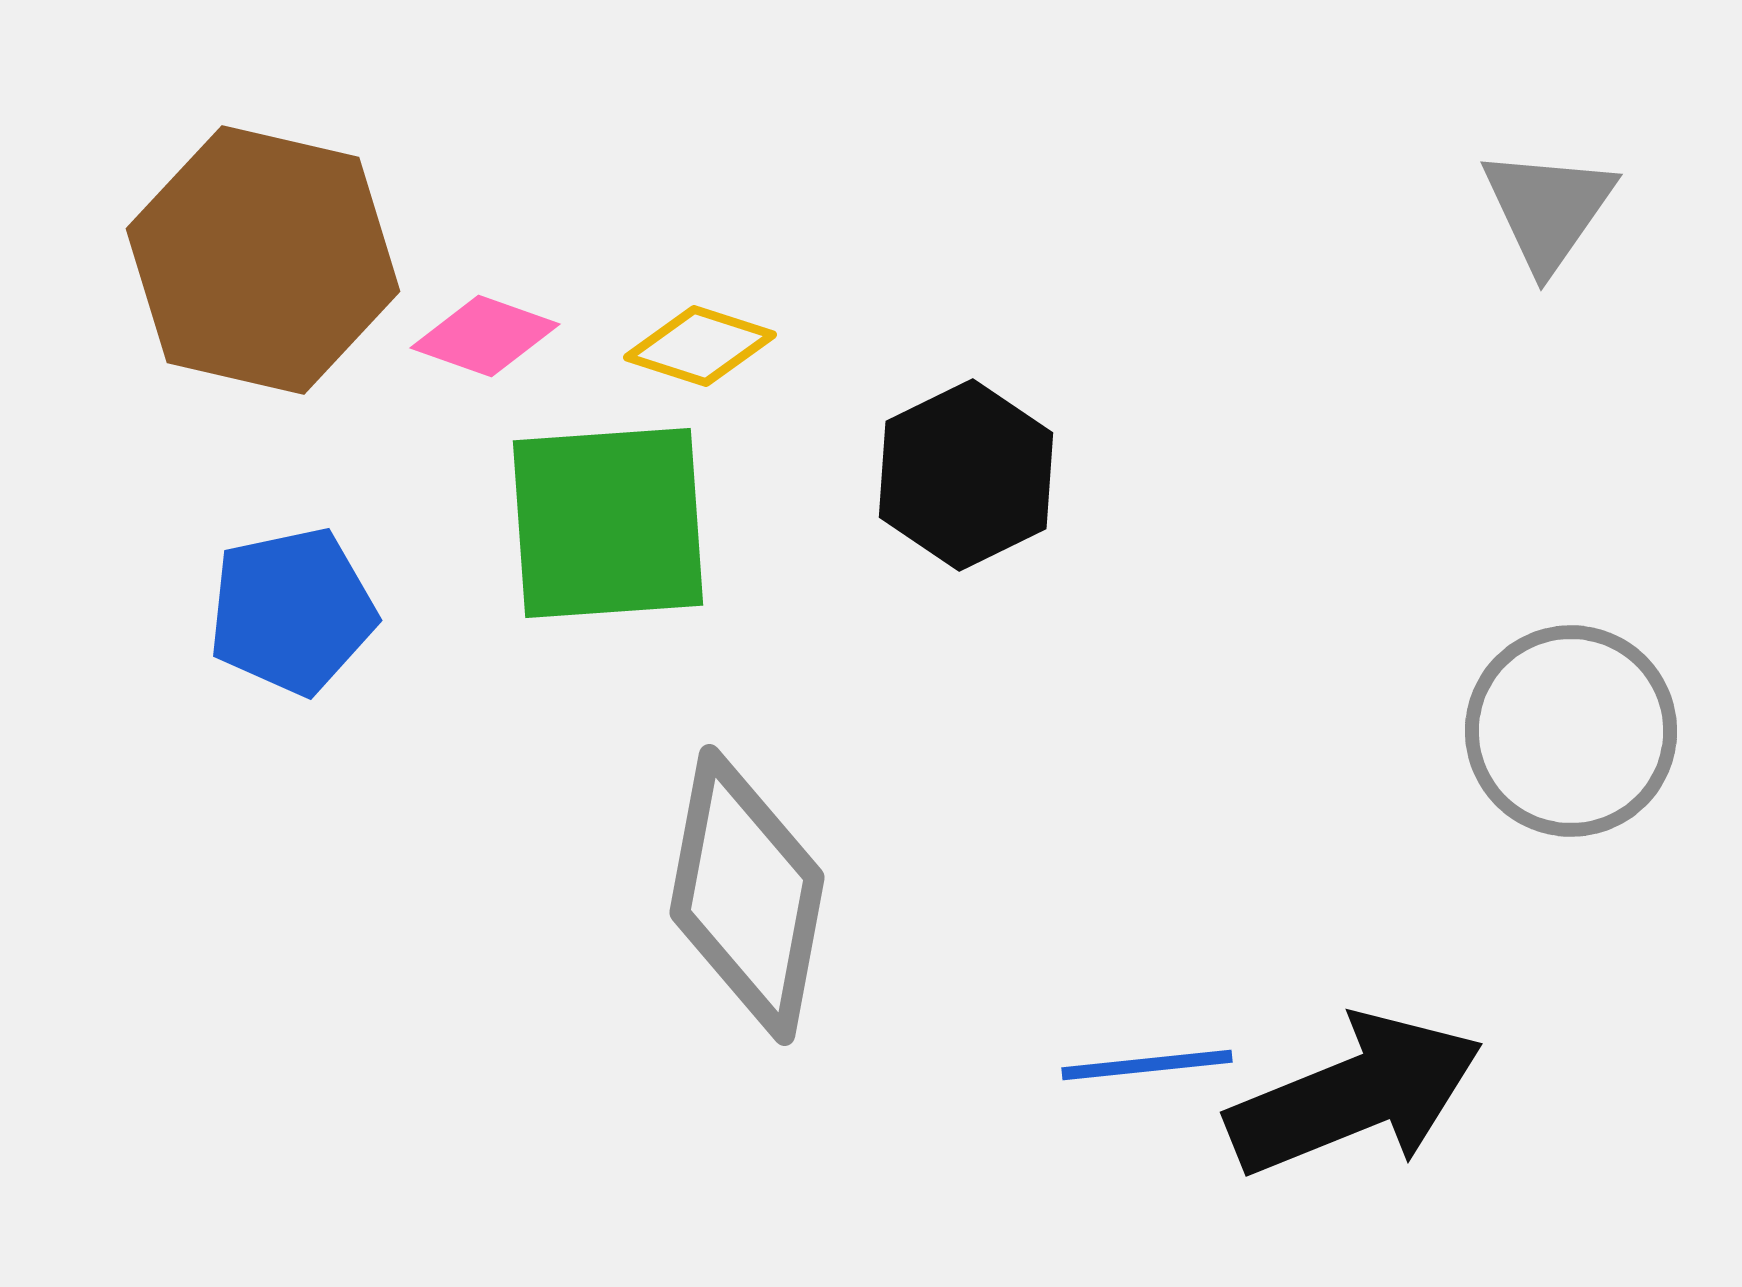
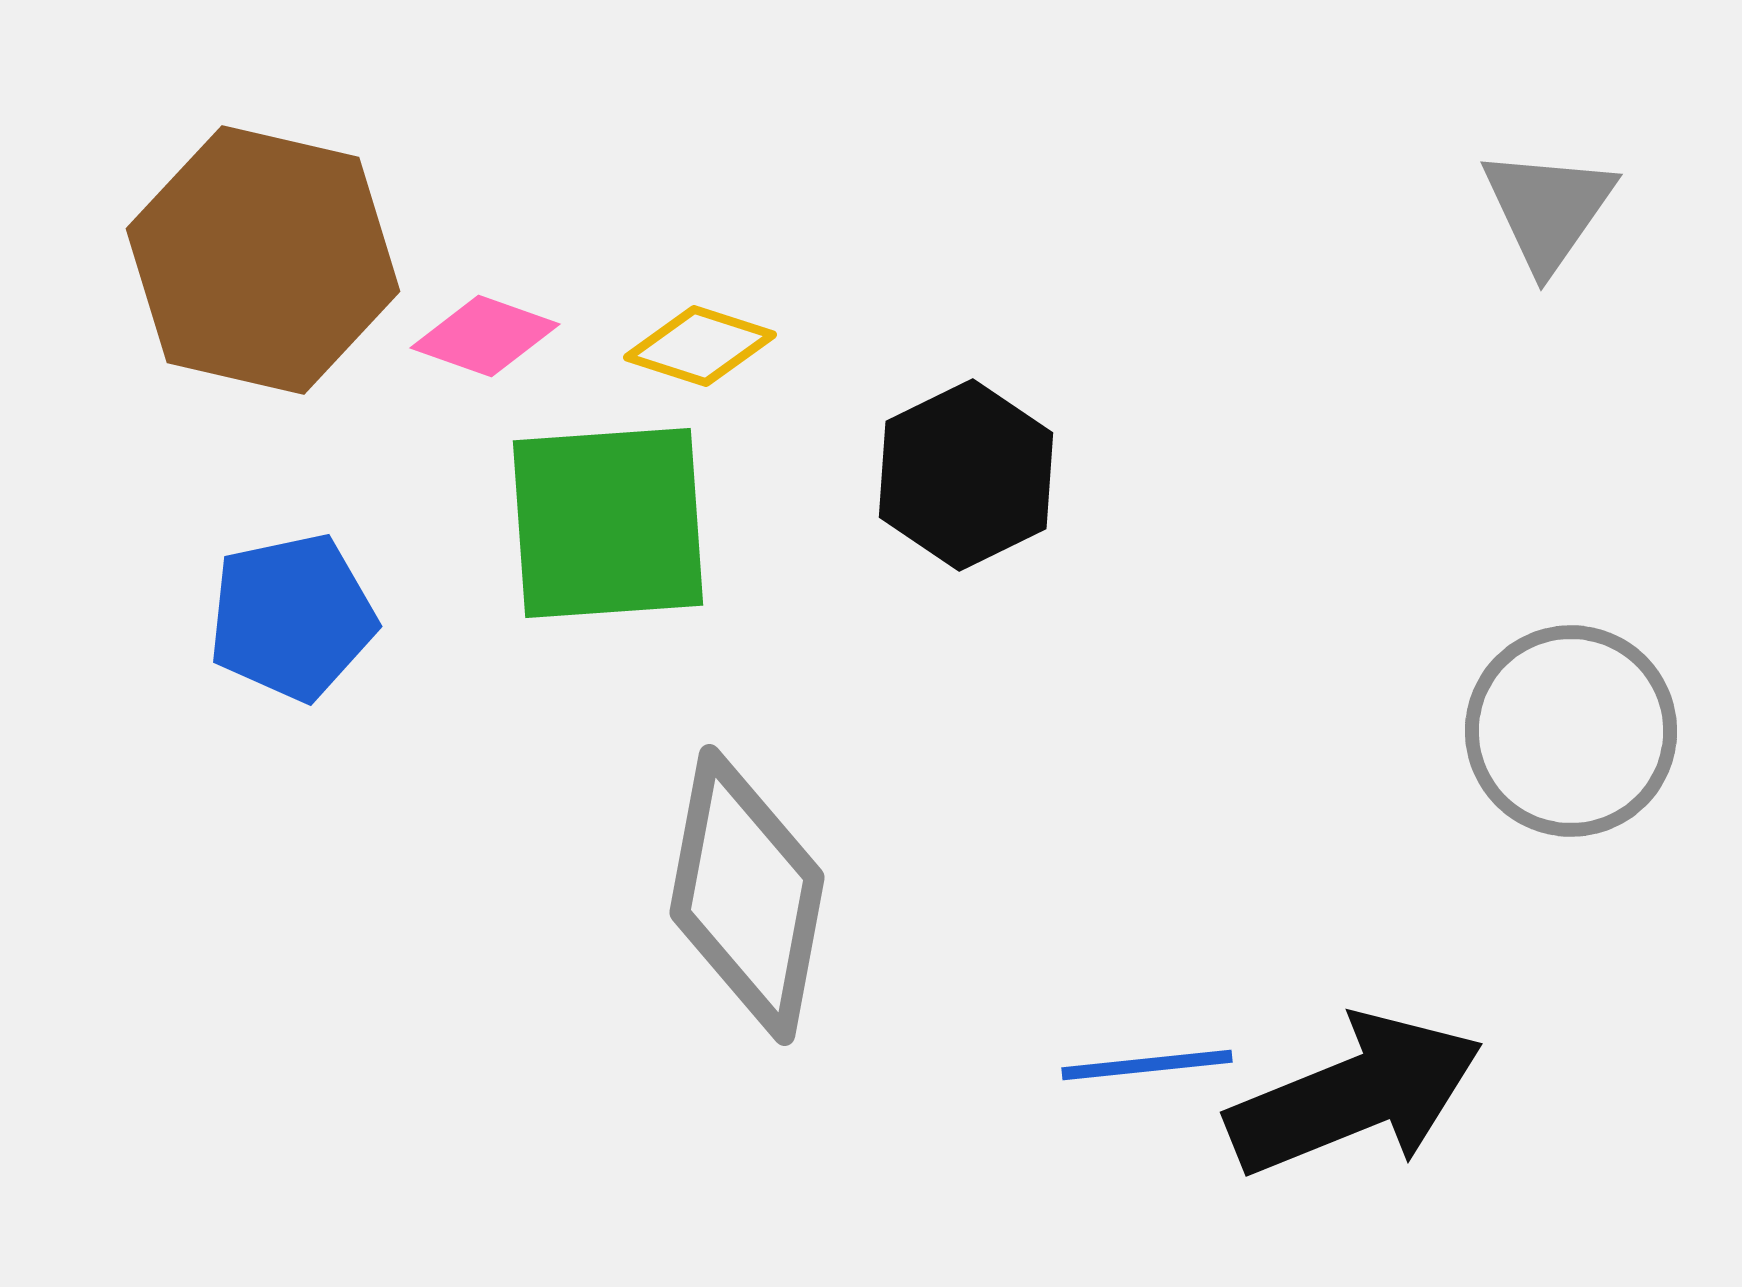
blue pentagon: moved 6 px down
